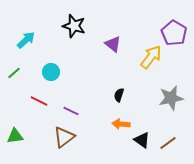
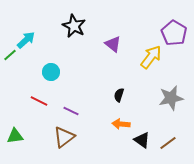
black star: rotated 10 degrees clockwise
green line: moved 4 px left, 18 px up
